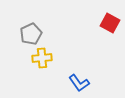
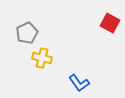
gray pentagon: moved 4 px left, 1 px up
yellow cross: rotated 18 degrees clockwise
